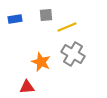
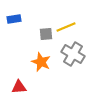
gray square: moved 19 px down
blue rectangle: moved 1 px left
yellow line: moved 1 px left
red triangle: moved 8 px left
